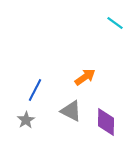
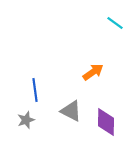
orange arrow: moved 8 px right, 5 px up
blue line: rotated 35 degrees counterclockwise
gray star: rotated 12 degrees clockwise
